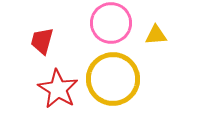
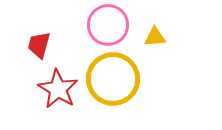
pink circle: moved 3 px left, 2 px down
yellow triangle: moved 1 px left, 2 px down
red trapezoid: moved 3 px left, 4 px down
